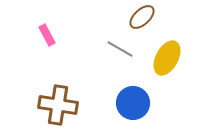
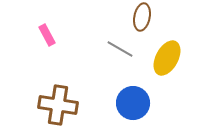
brown ellipse: rotated 36 degrees counterclockwise
